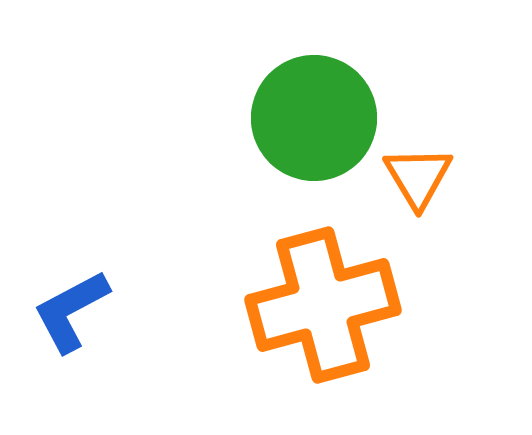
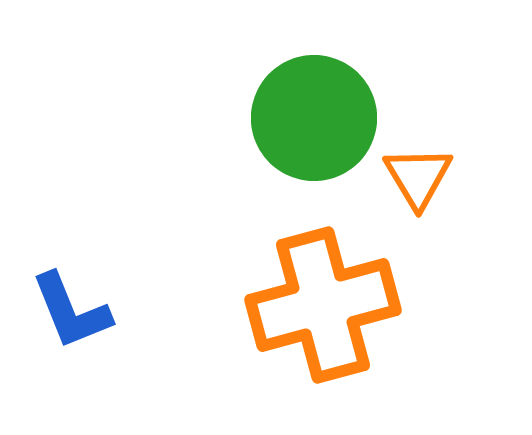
blue L-shape: rotated 84 degrees counterclockwise
